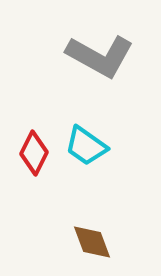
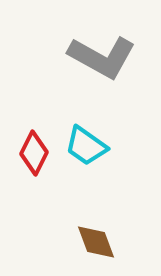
gray L-shape: moved 2 px right, 1 px down
brown diamond: moved 4 px right
